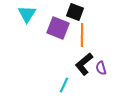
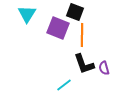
black L-shape: rotated 70 degrees counterclockwise
purple semicircle: moved 3 px right
cyan line: rotated 28 degrees clockwise
